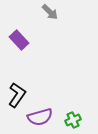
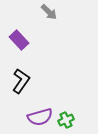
gray arrow: moved 1 px left
black L-shape: moved 4 px right, 14 px up
green cross: moved 7 px left
